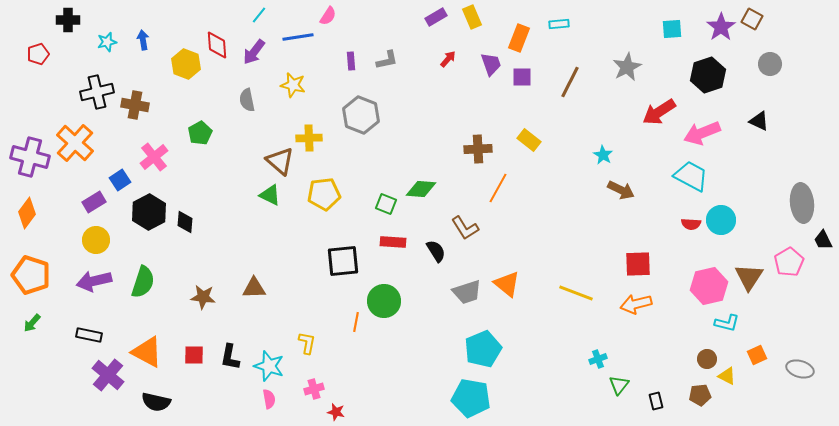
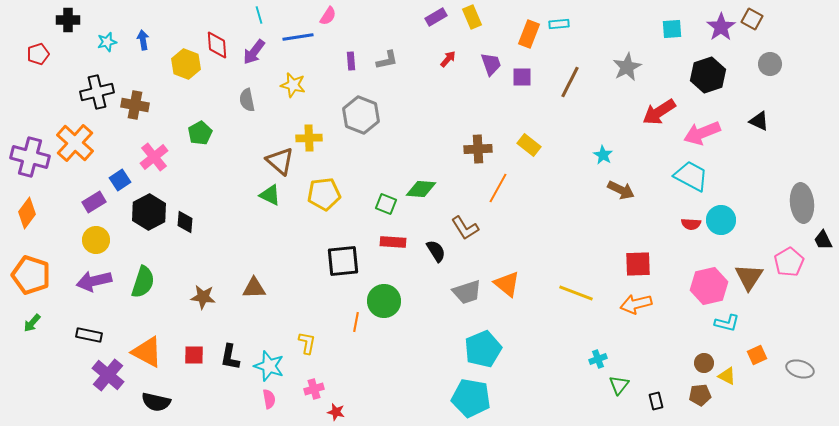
cyan line at (259, 15): rotated 54 degrees counterclockwise
orange rectangle at (519, 38): moved 10 px right, 4 px up
yellow rectangle at (529, 140): moved 5 px down
brown circle at (707, 359): moved 3 px left, 4 px down
